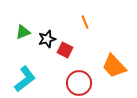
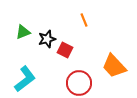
orange line: moved 1 px left, 2 px up
